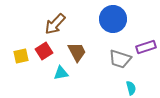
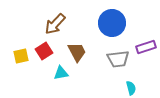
blue circle: moved 1 px left, 4 px down
gray trapezoid: moved 2 px left; rotated 25 degrees counterclockwise
